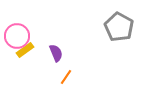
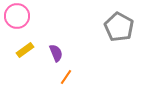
pink circle: moved 20 px up
